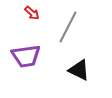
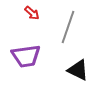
gray line: rotated 8 degrees counterclockwise
black triangle: moved 1 px left
